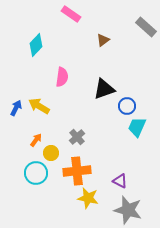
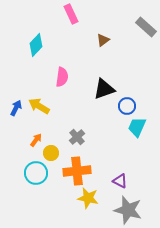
pink rectangle: rotated 30 degrees clockwise
